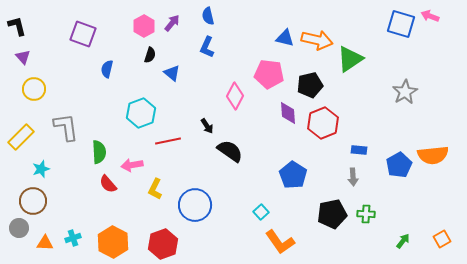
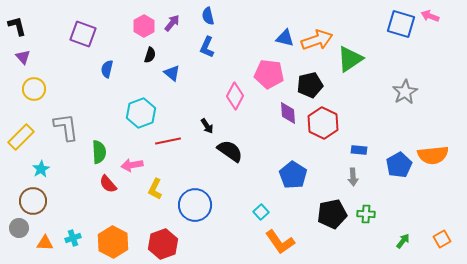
orange arrow at (317, 40): rotated 32 degrees counterclockwise
red hexagon at (323, 123): rotated 12 degrees counterclockwise
cyan star at (41, 169): rotated 12 degrees counterclockwise
